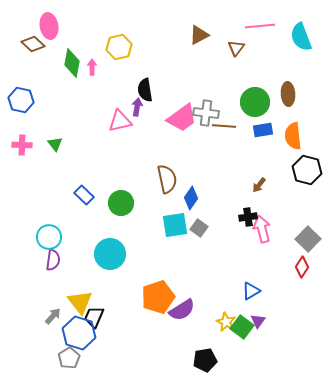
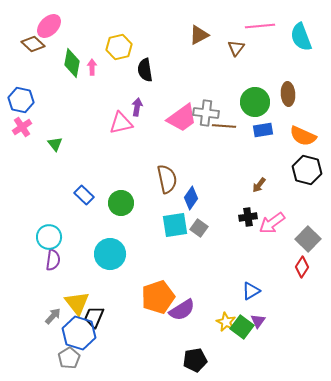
pink ellipse at (49, 26): rotated 55 degrees clockwise
black semicircle at (145, 90): moved 20 px up
pink triangle at (120, 121): moved 1 px right, 2 px down
orange semicircle at (293, 136): moved 10 px right; rotated 60 degrees counterclockwise
pink cross at (22, 145): moved 18 px up; rotated 36 degrees counterclockwise
pink arrow at (262, 229): moved 10 px right, 6 px up; rotated 112 degrees counterclockwise
yellow triangle at (80, 302): moved 3 px left, 1 px down
black pentagon at (205, 360): moved 10 px left
